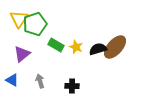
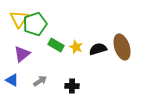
brown ellipse: moved 7 px right; rotated 60 degrees counterclockwise
gray arrow: rotated 72 degrees clockwise
